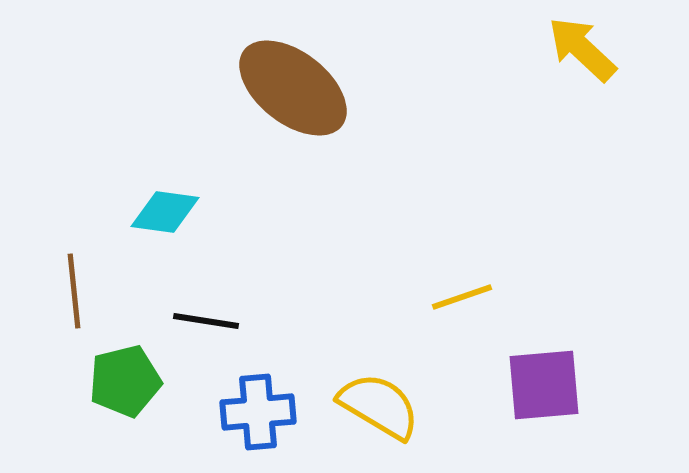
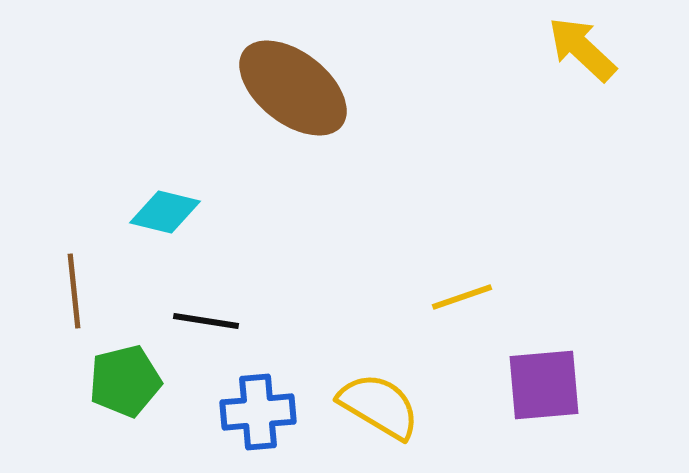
cyan diamond: rotated 6 degrees clockwise
